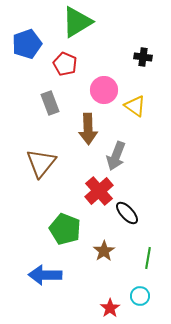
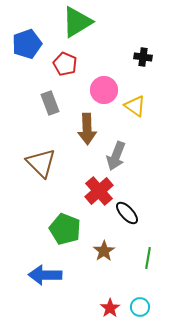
brown arrow: moved 1 px left
brown triangle: rotated 24 degrees counterclockwise
cyan circle: moved 11 px down
